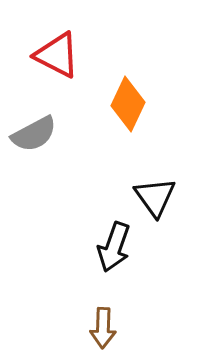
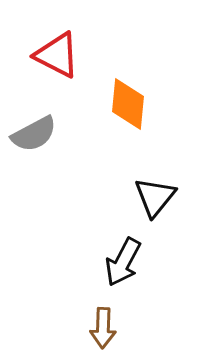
orange diamond: rotated 20 degrees counterclockwise
black triangle: rotated 15 degrees clockwise
black arrow: moved 9 px right, 15 px down; rotated 9 degrees clockwise
